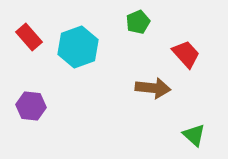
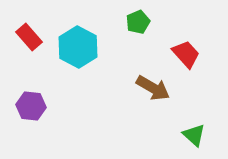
cyan hexagon: rotated 12 degrees counterclockwise
brown arrow: rotated 24 degrees clockwise
